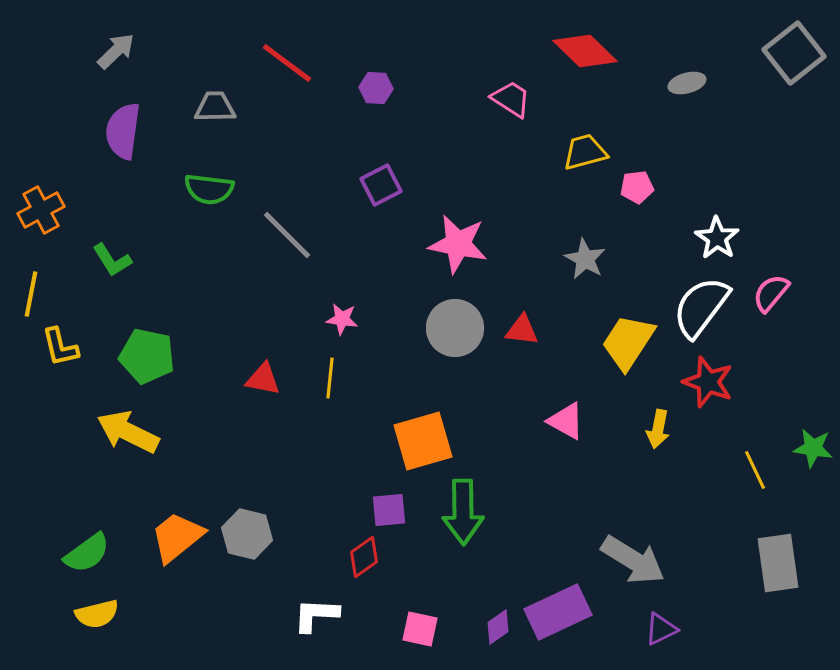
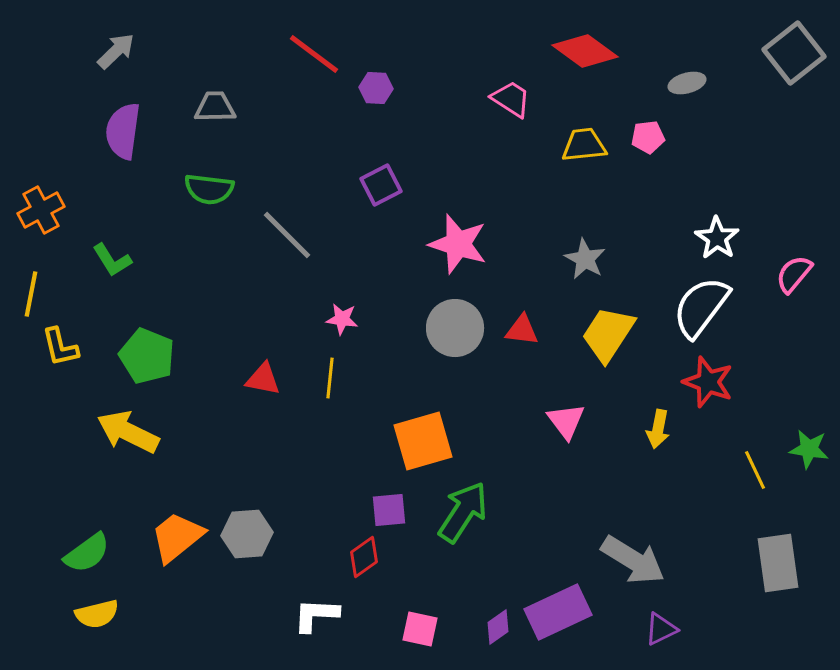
red diamond at (585, 51): rotated 8 degrees counterclockwise
red line at (287, 63): moved 27 px right, 9 px up
yellow trapezoid at (585, 152): moved 1 px left, 7 px up; rotated 9 degrees clockwise
pink pentagon at (637, 187): moved 11 px right, 50 px up
pink star at (458, 244): rotated 6 degrees clockwise
pink semicircle at (771, 293): moved 23 px right, 19 px up
yellow trapezoid at (628, 342): moved 20 px left, 8 px up
green pentagon at (147, 356): rotated 10 degrees clockwise
pink triangle at (566, 421): rotated 24 degrees clockwise
green star at (813, 448): moved 4 px left, 1 px down
green arrow at (463, 512): rotated 146 degrees counterclockwise
gray hexagon at (247, 534): rotated 18 degrees counterclockwise
